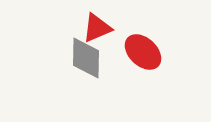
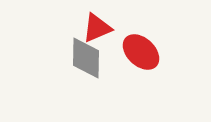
red ellipse: moved 2 px left
